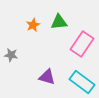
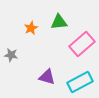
orange star: moved 2 px left, 3 px down
pink rectangle: rotated 15 degrees clockwise
cyan rectangle: moved 2 px left; rotated 65 degrees counterclockwise
